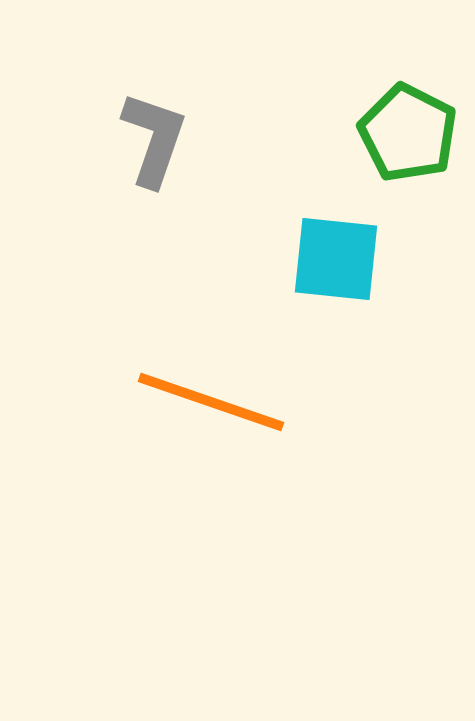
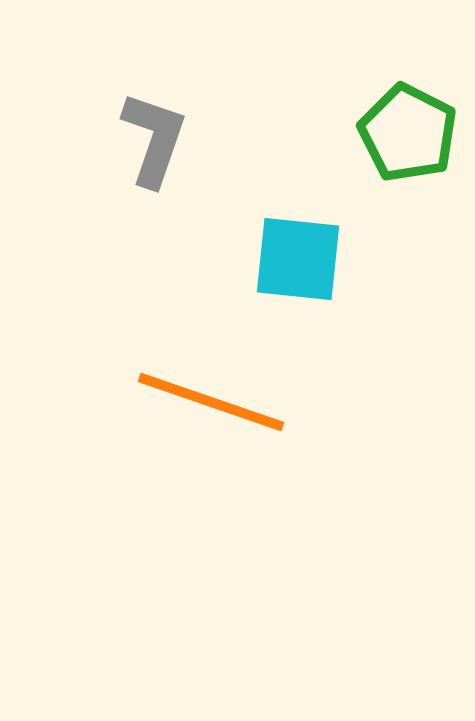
cyan square: moved 38 px left
